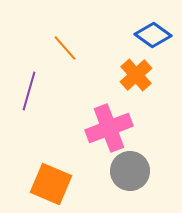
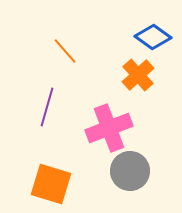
blue diamond: moved 2 px down
orange line: moved 3 px down
orange cross: moved 2 px right
purple line: moved 18 px right, 16 px down
orange square: rotated 6 degrees counterclockwise
